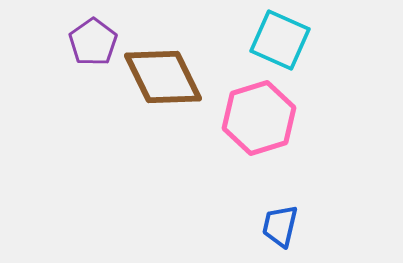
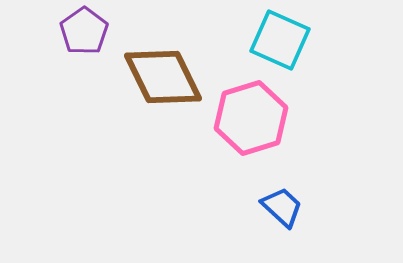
purple pentagon: moved 9 px left, 11 px up
pink hexagon: moved 8 px left
blue trapezoid: moved 2 px right, 19 px up; rotated 120 degrees clockwise
